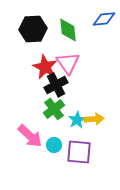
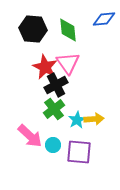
black hexagon: rotated 8 degrees clockwise
cyan circle: moved 1 px left
